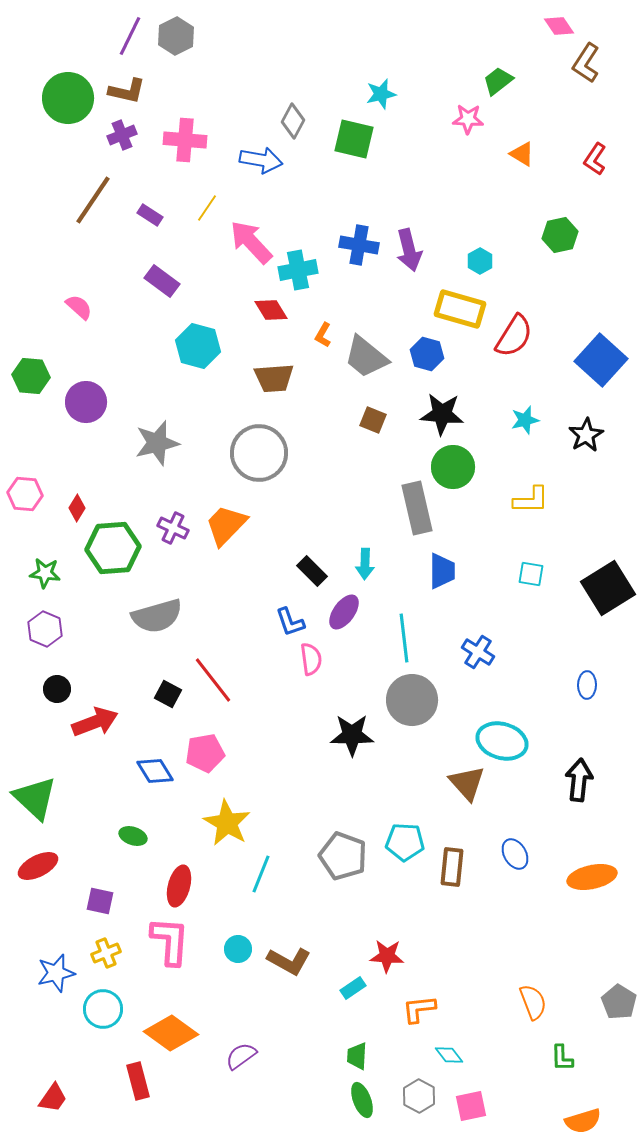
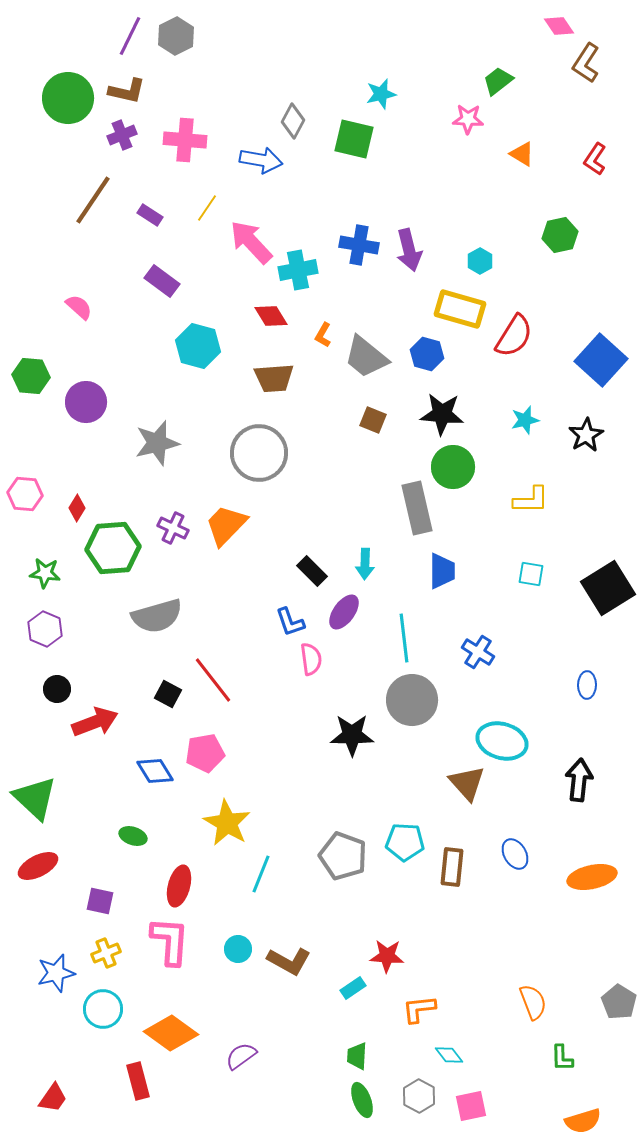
red diamond at (271, 310): moved 6 px down
